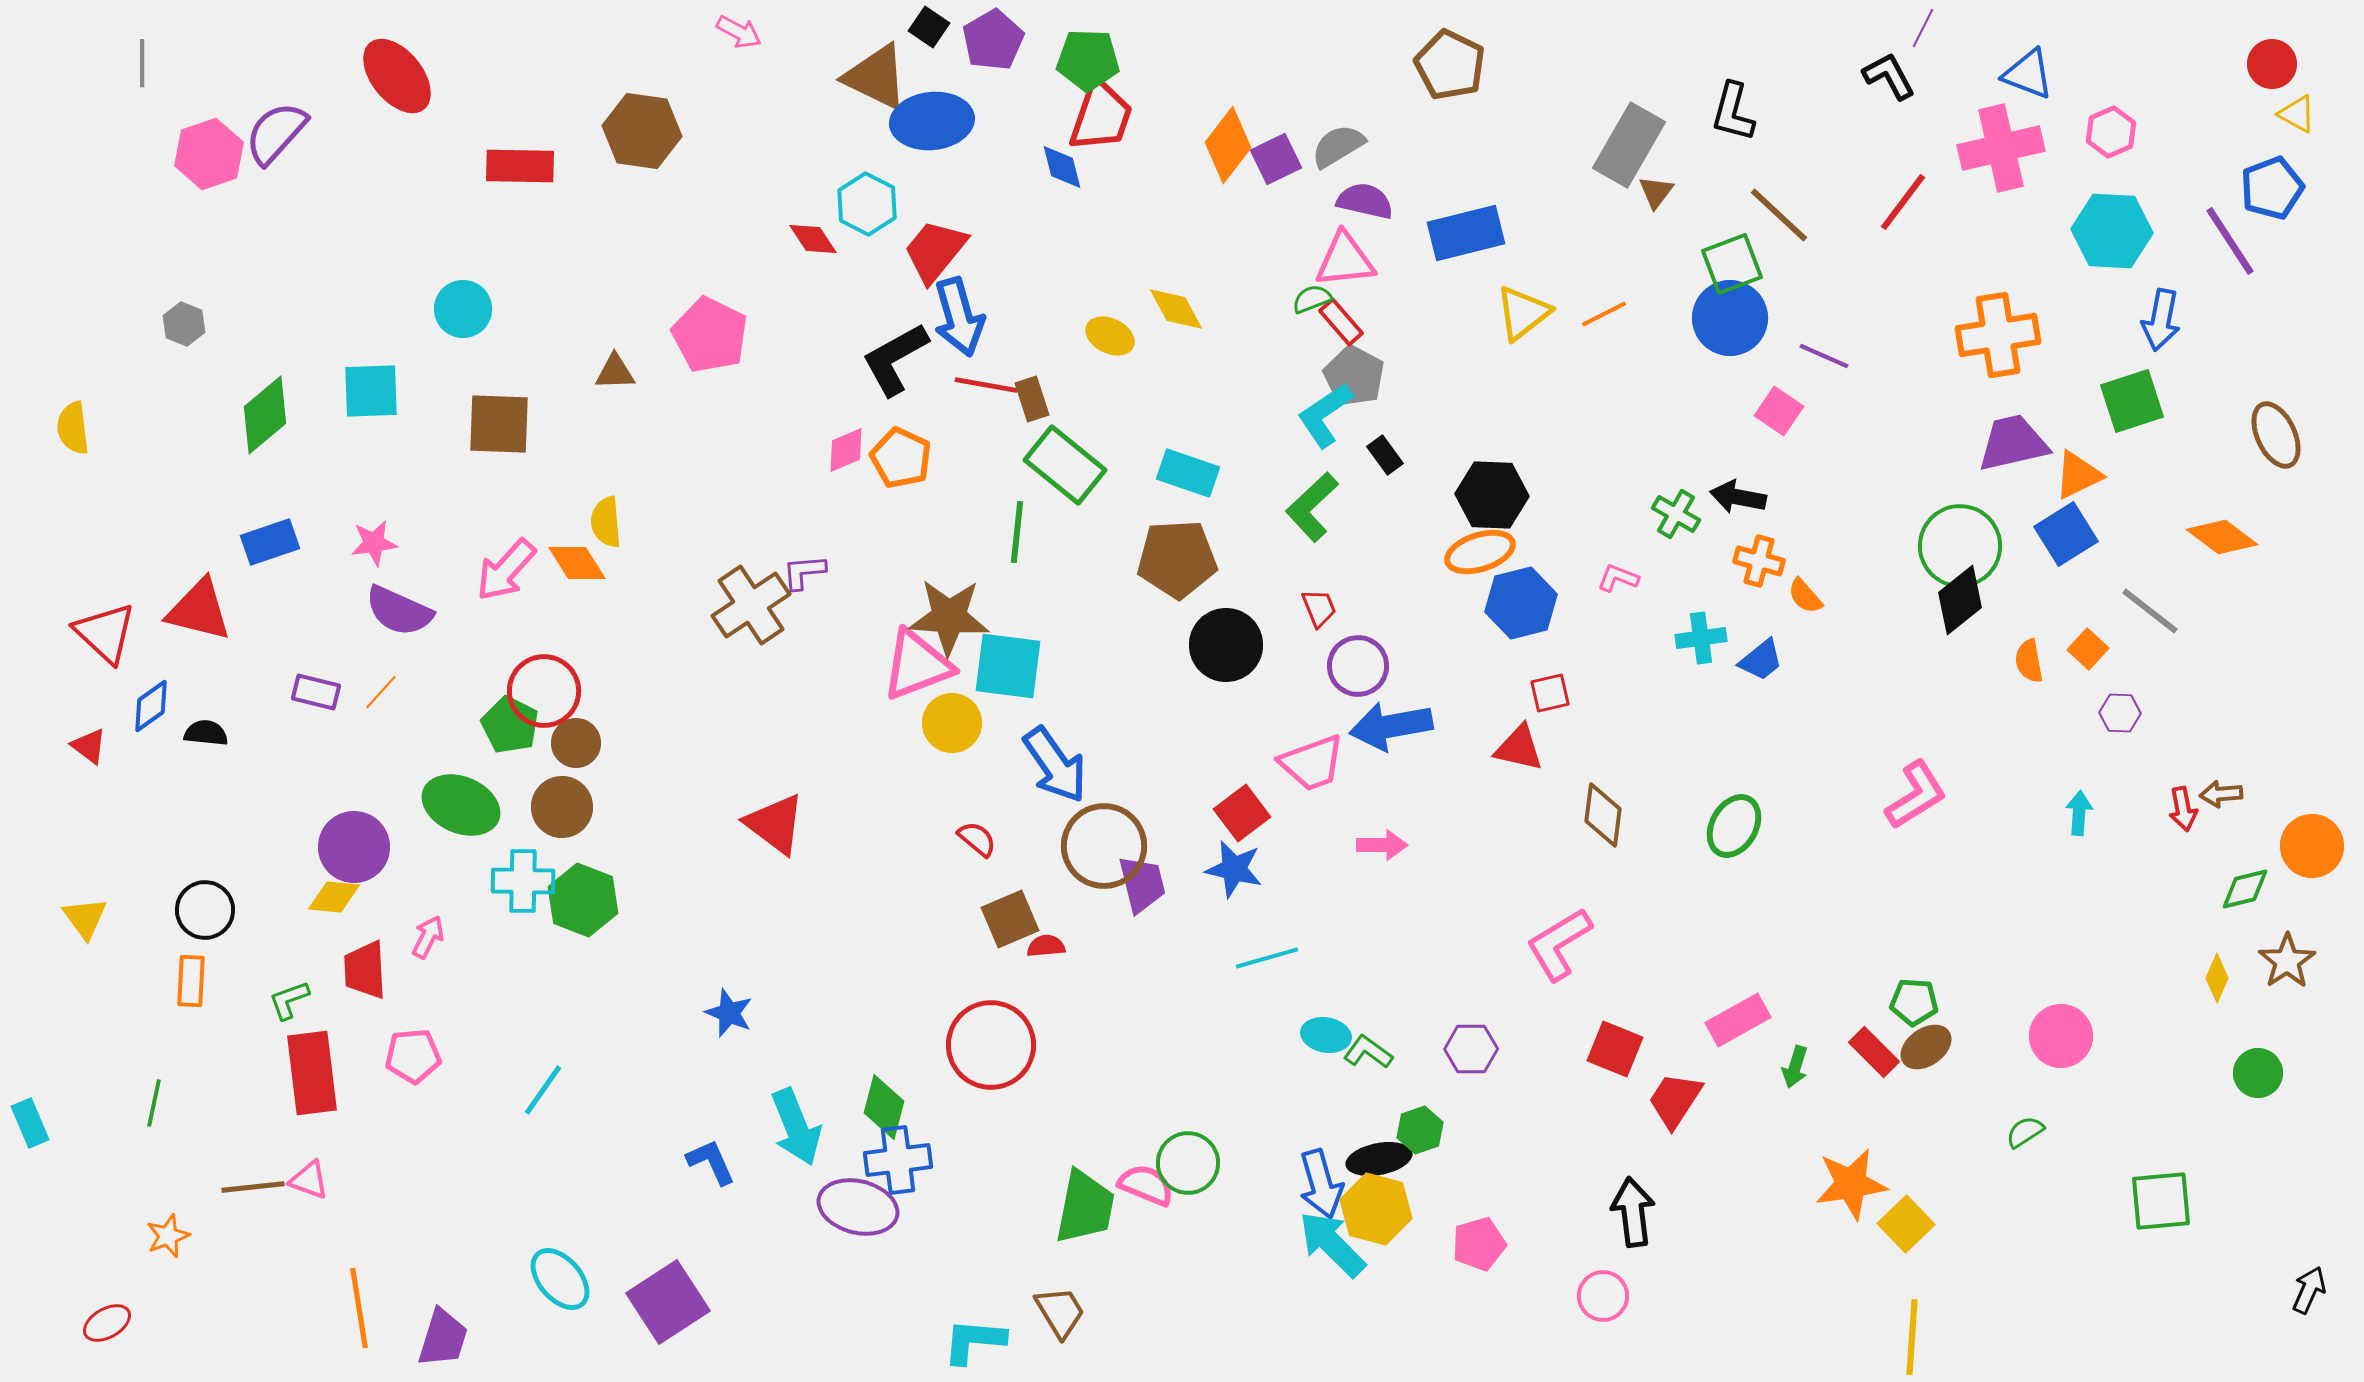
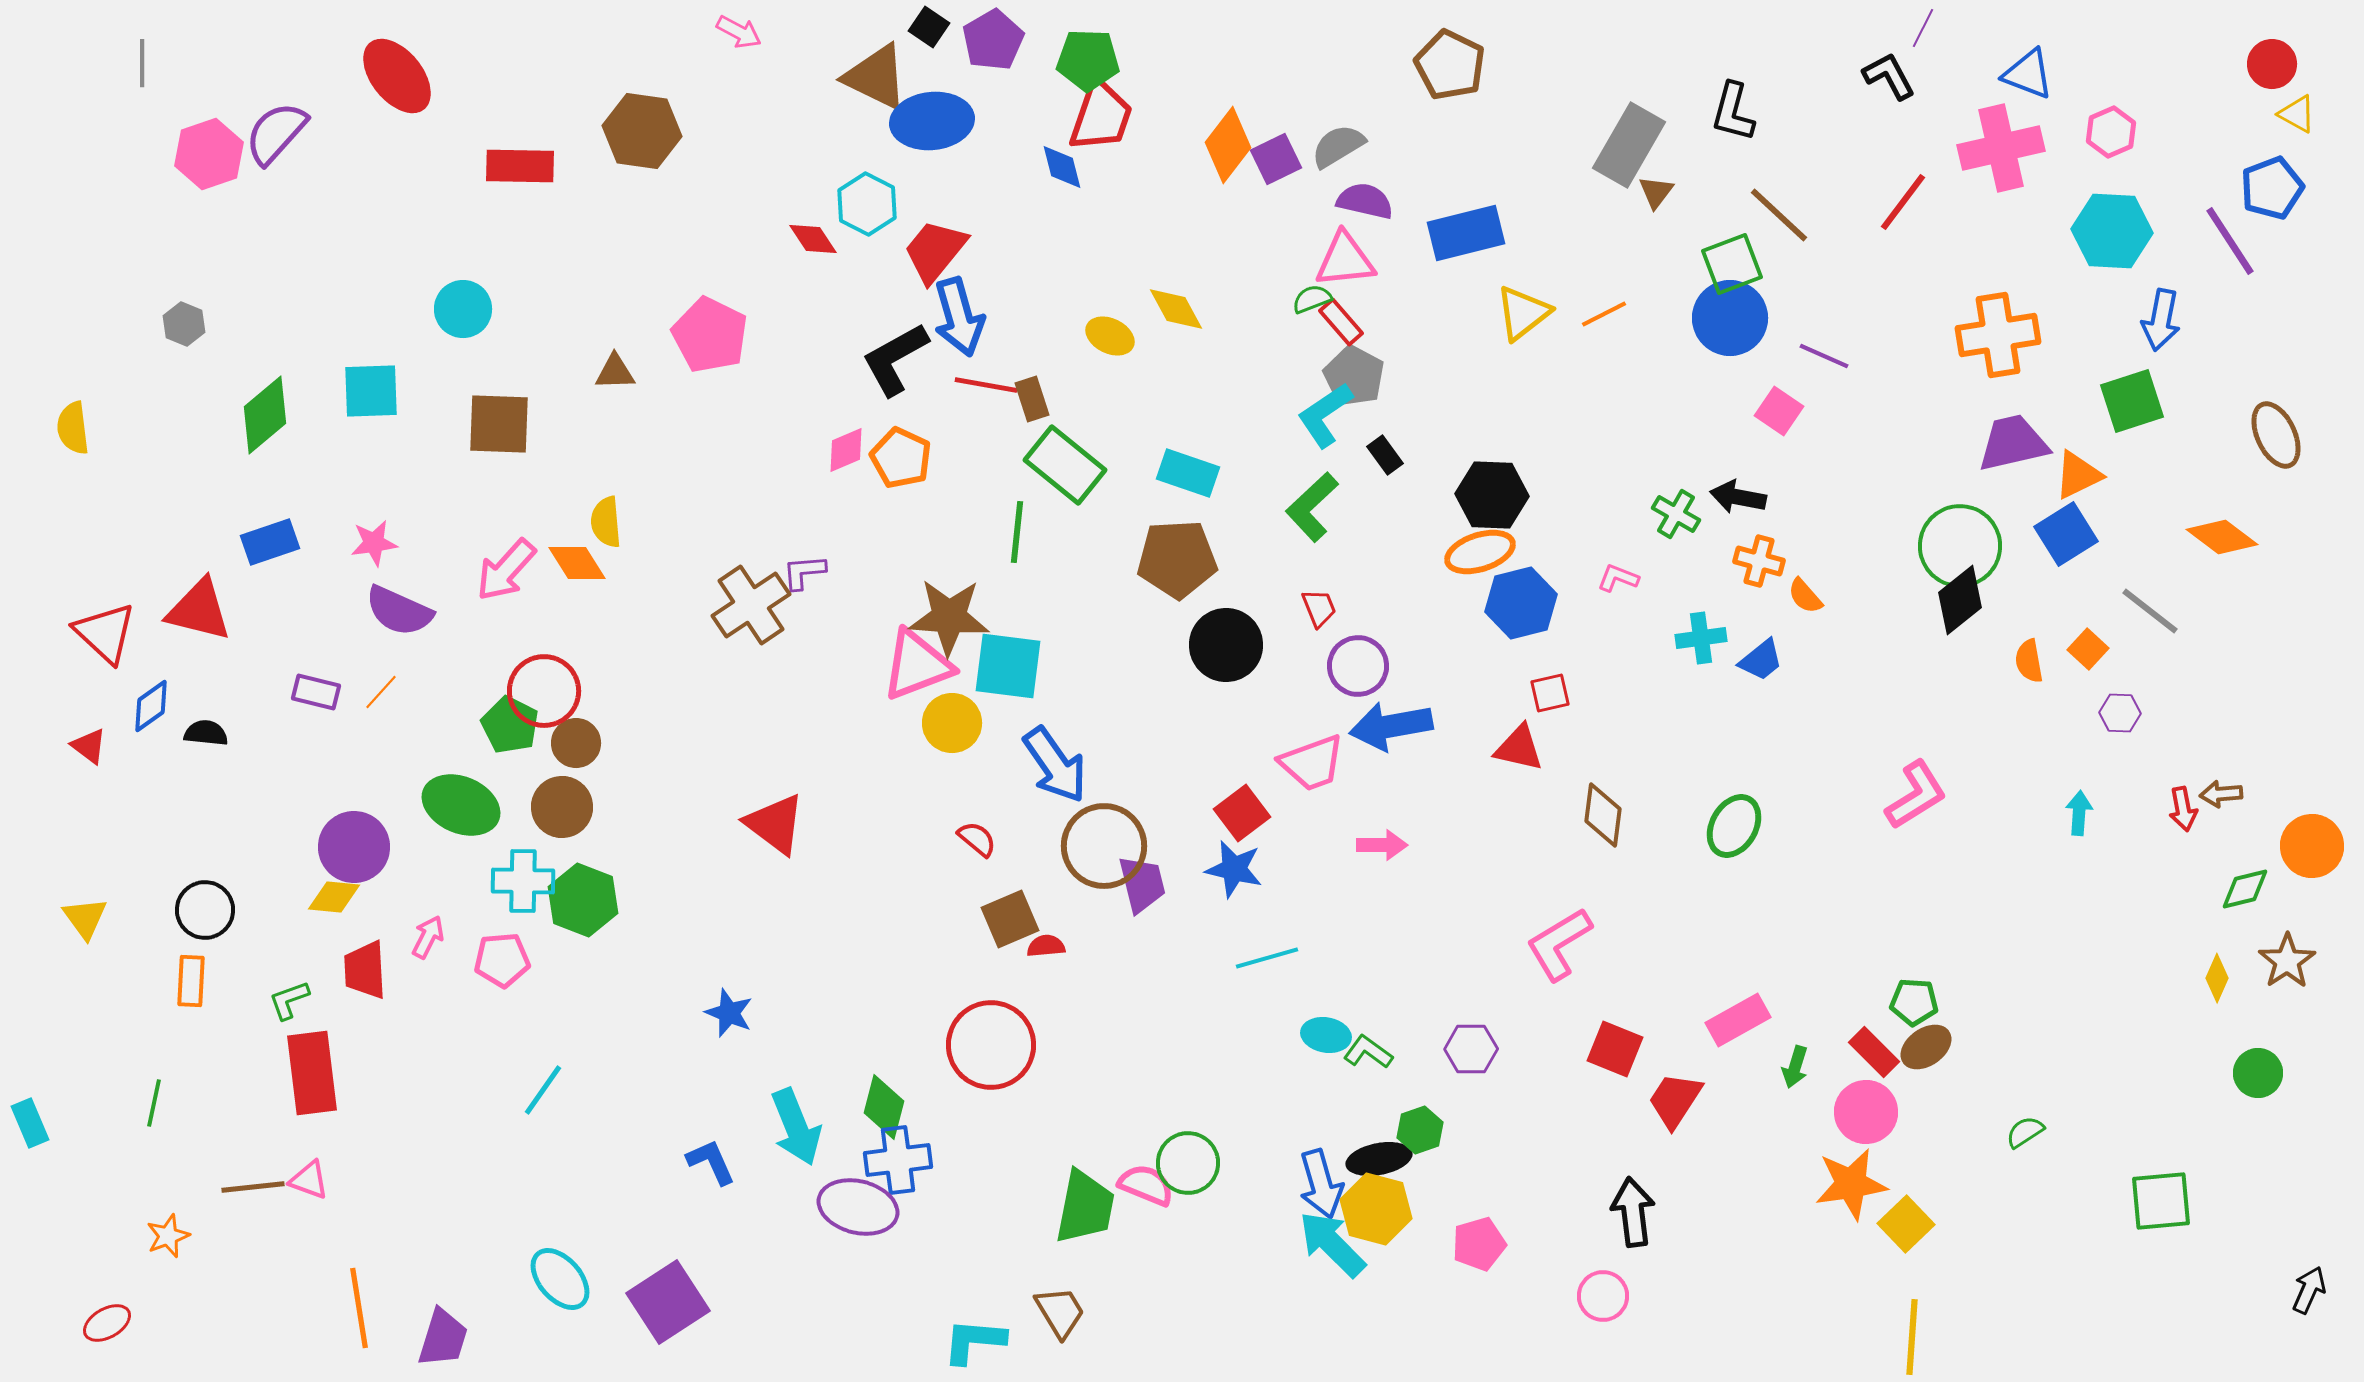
pink circle at (2061, 1036): moved 195 px left, 76 px down
pink pentagon at (413, 1056): moved 89 px right, 96 px up
